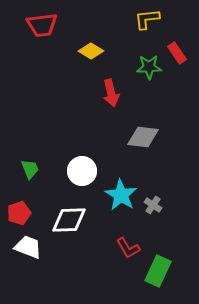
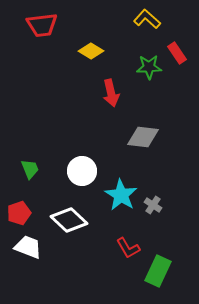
yellow L-shape: rotated 48 degrees clockwise
white diamond: rotated 45 degrees clockwise
